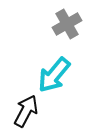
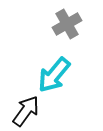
black arrow: rotated 8 degrees clockwise
